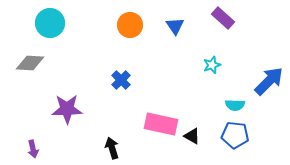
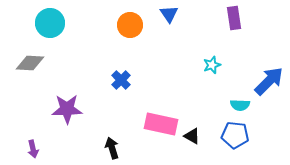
purple rectangle: moved 11 px right; rotated 40 degrees clockwise
blue triangle: moved 6 px left, 12 px up
cyan semicircle: moved 5 px right
